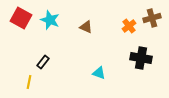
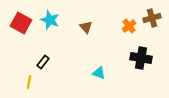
red square: moved 5 px down
brown triangle: rotated 24 degrees clockwise
